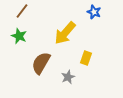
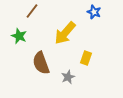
brown line: moved 10 px right
brown semicircle: rotated 50 degrees counterclockwise
